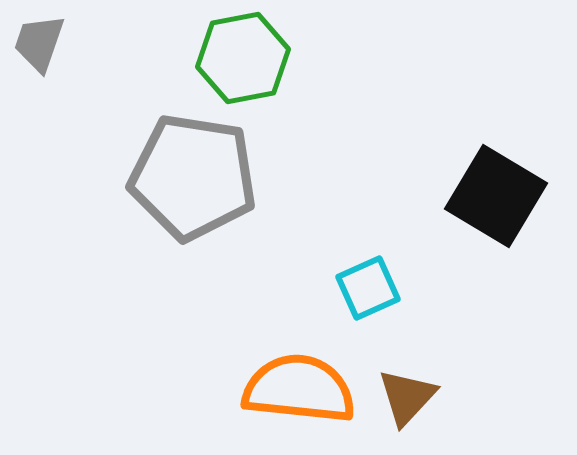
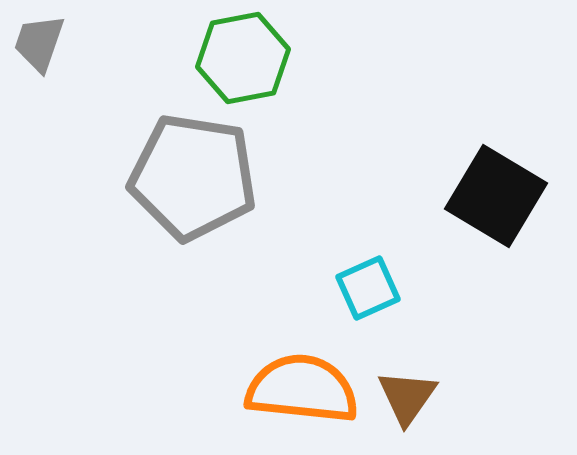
orange semicircle: moved 3 px right
brown triangle: rotated 8 degrees counterclockwise
